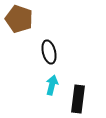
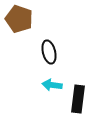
cyan arrow: rotated 96 degrees counterclockwise
